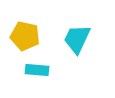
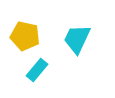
cyan rectangle: rotated 55 degrees counterclockwise
